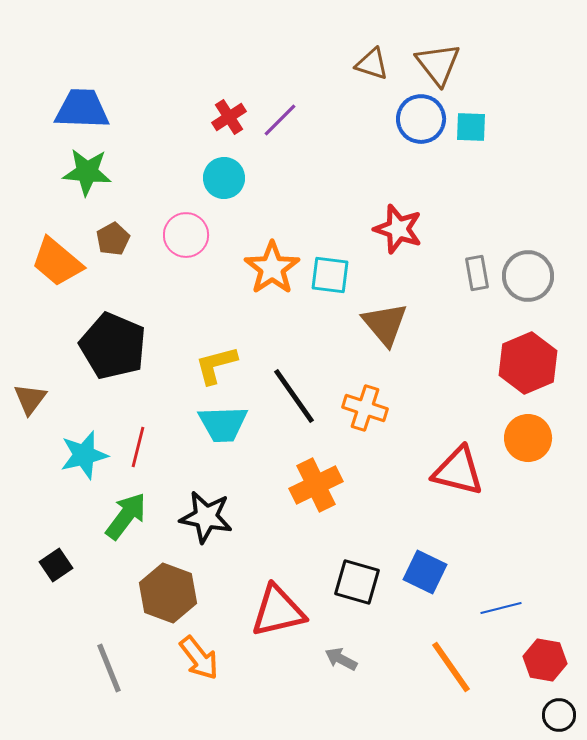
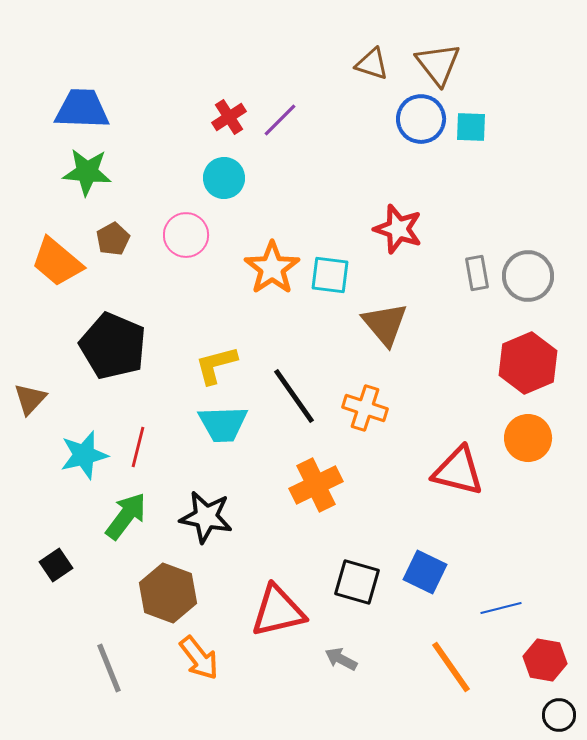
brown triangle at (30, 399): rotated 6 degrees clockwise
